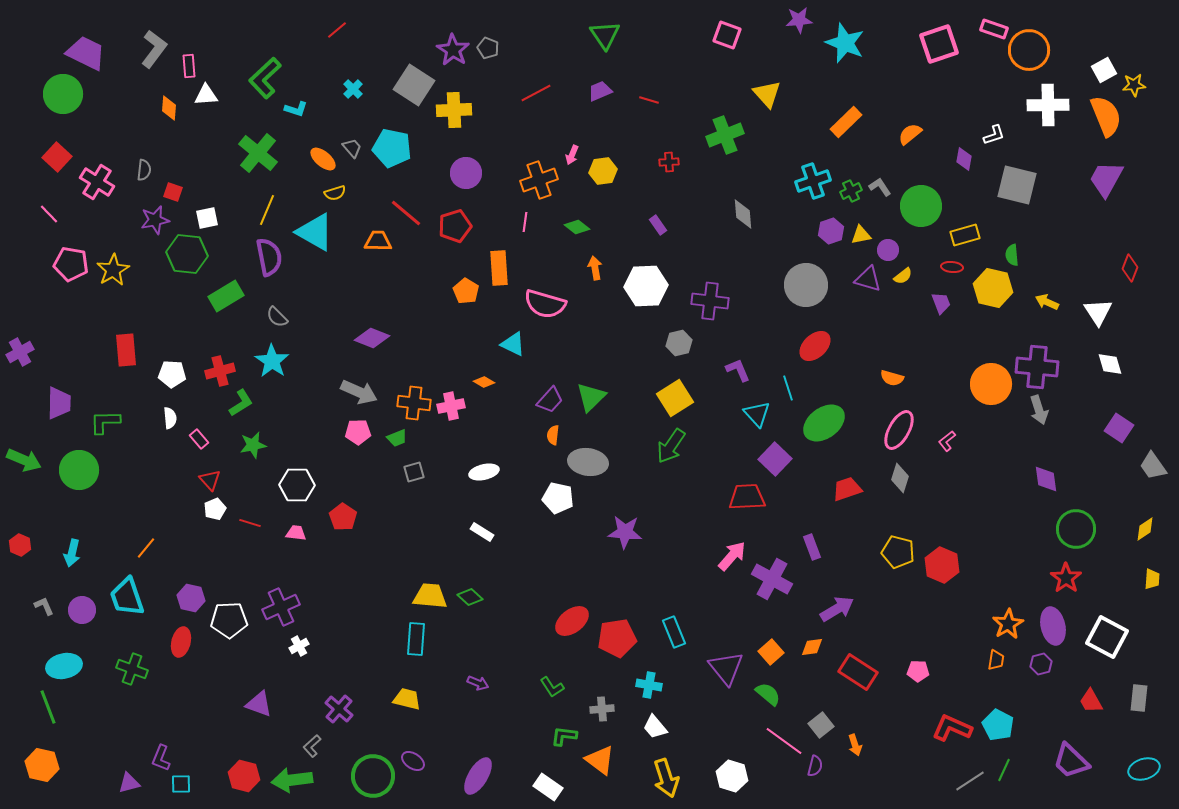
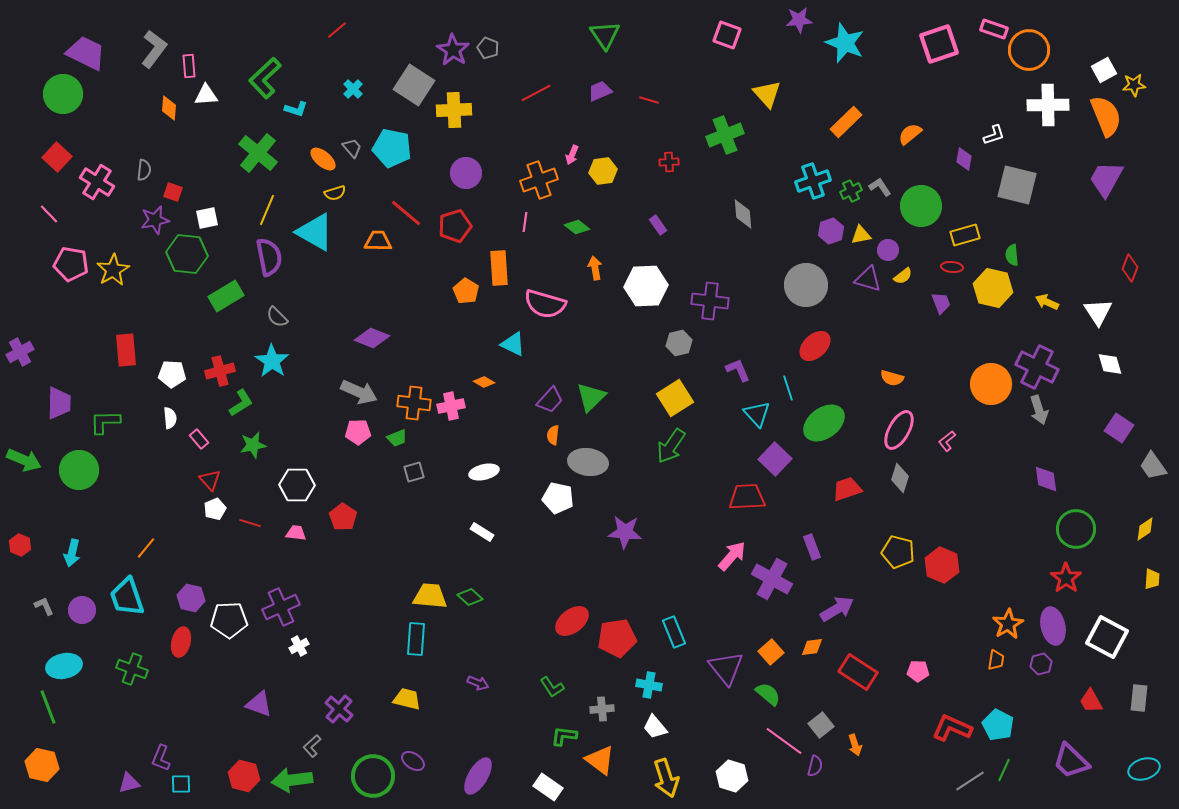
purple cross at (1037, 367): rotated 21 degrees clockwise
